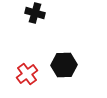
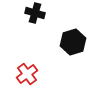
black hexagon: moved 9 px right, 23 px up; rotated 15 degrees counterclockwise
